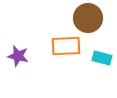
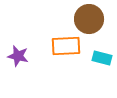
brown circle: moved 1 px right, 1 px down
